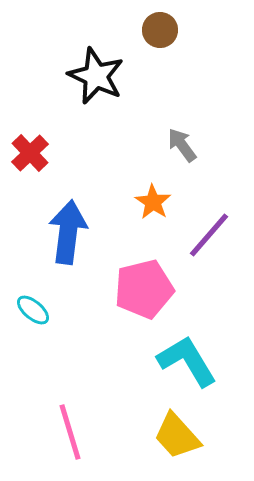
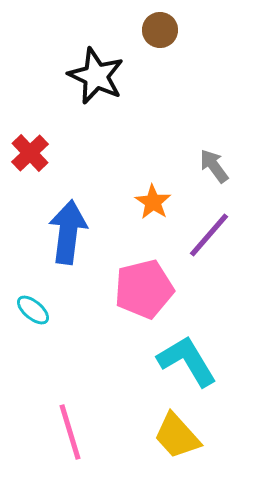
gray arrow: moved 32 px right, 21 px down
